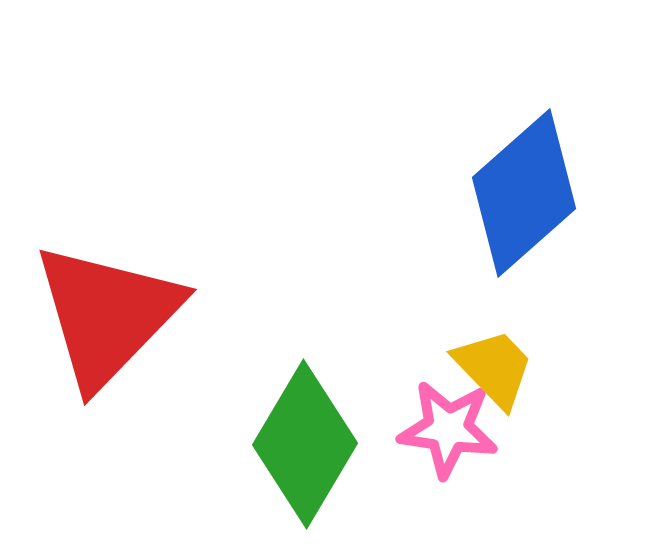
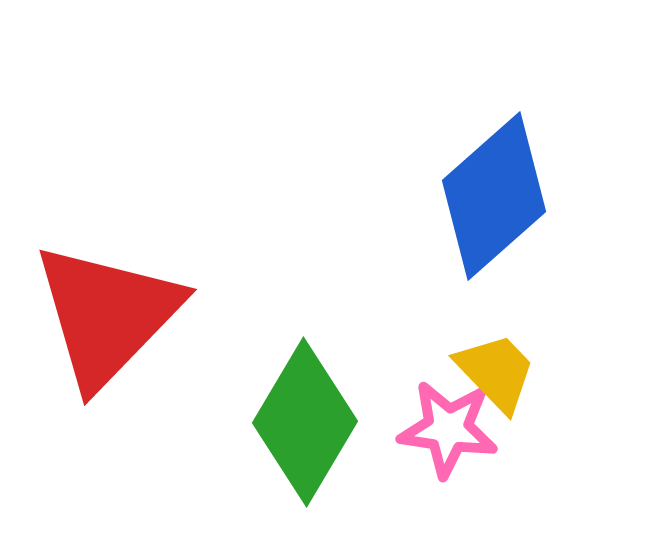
blue diamond: moved 30 px left, 3 px down
yellow trapezoid: moved 2 px right, 4 px down
green diamond: moved 22 px up
